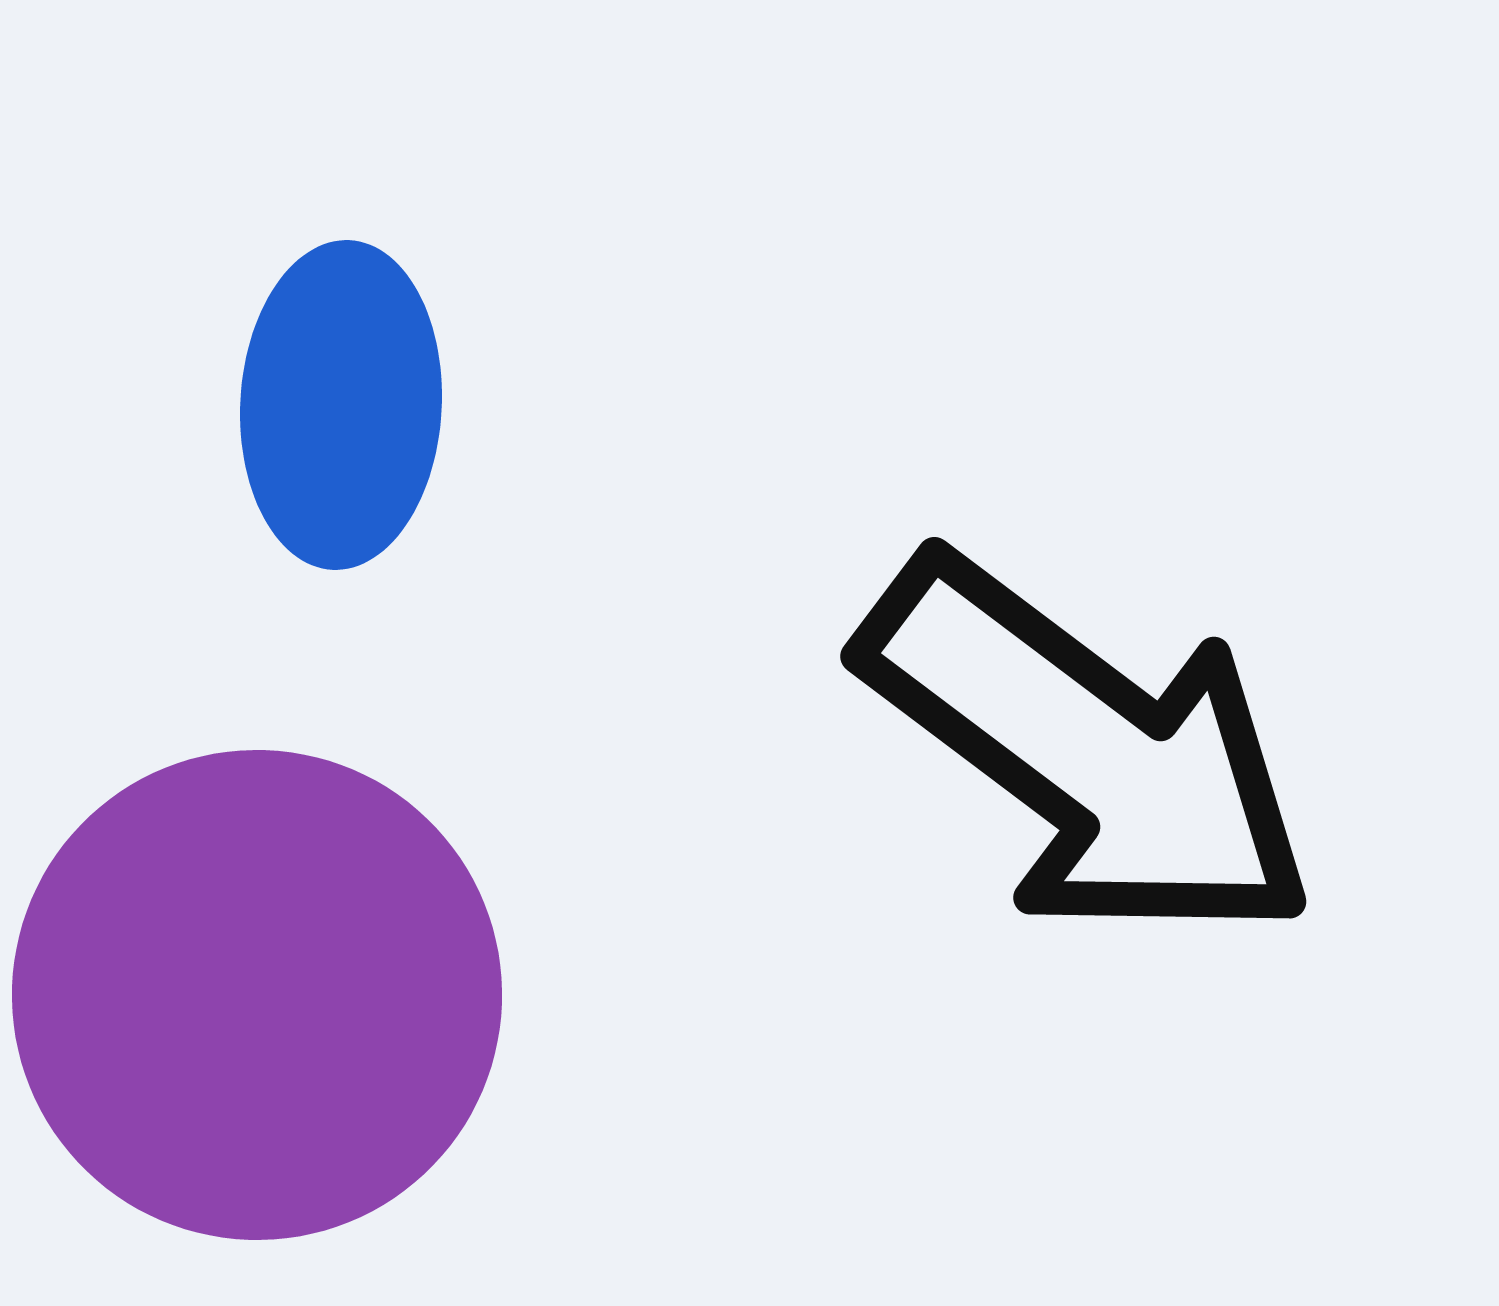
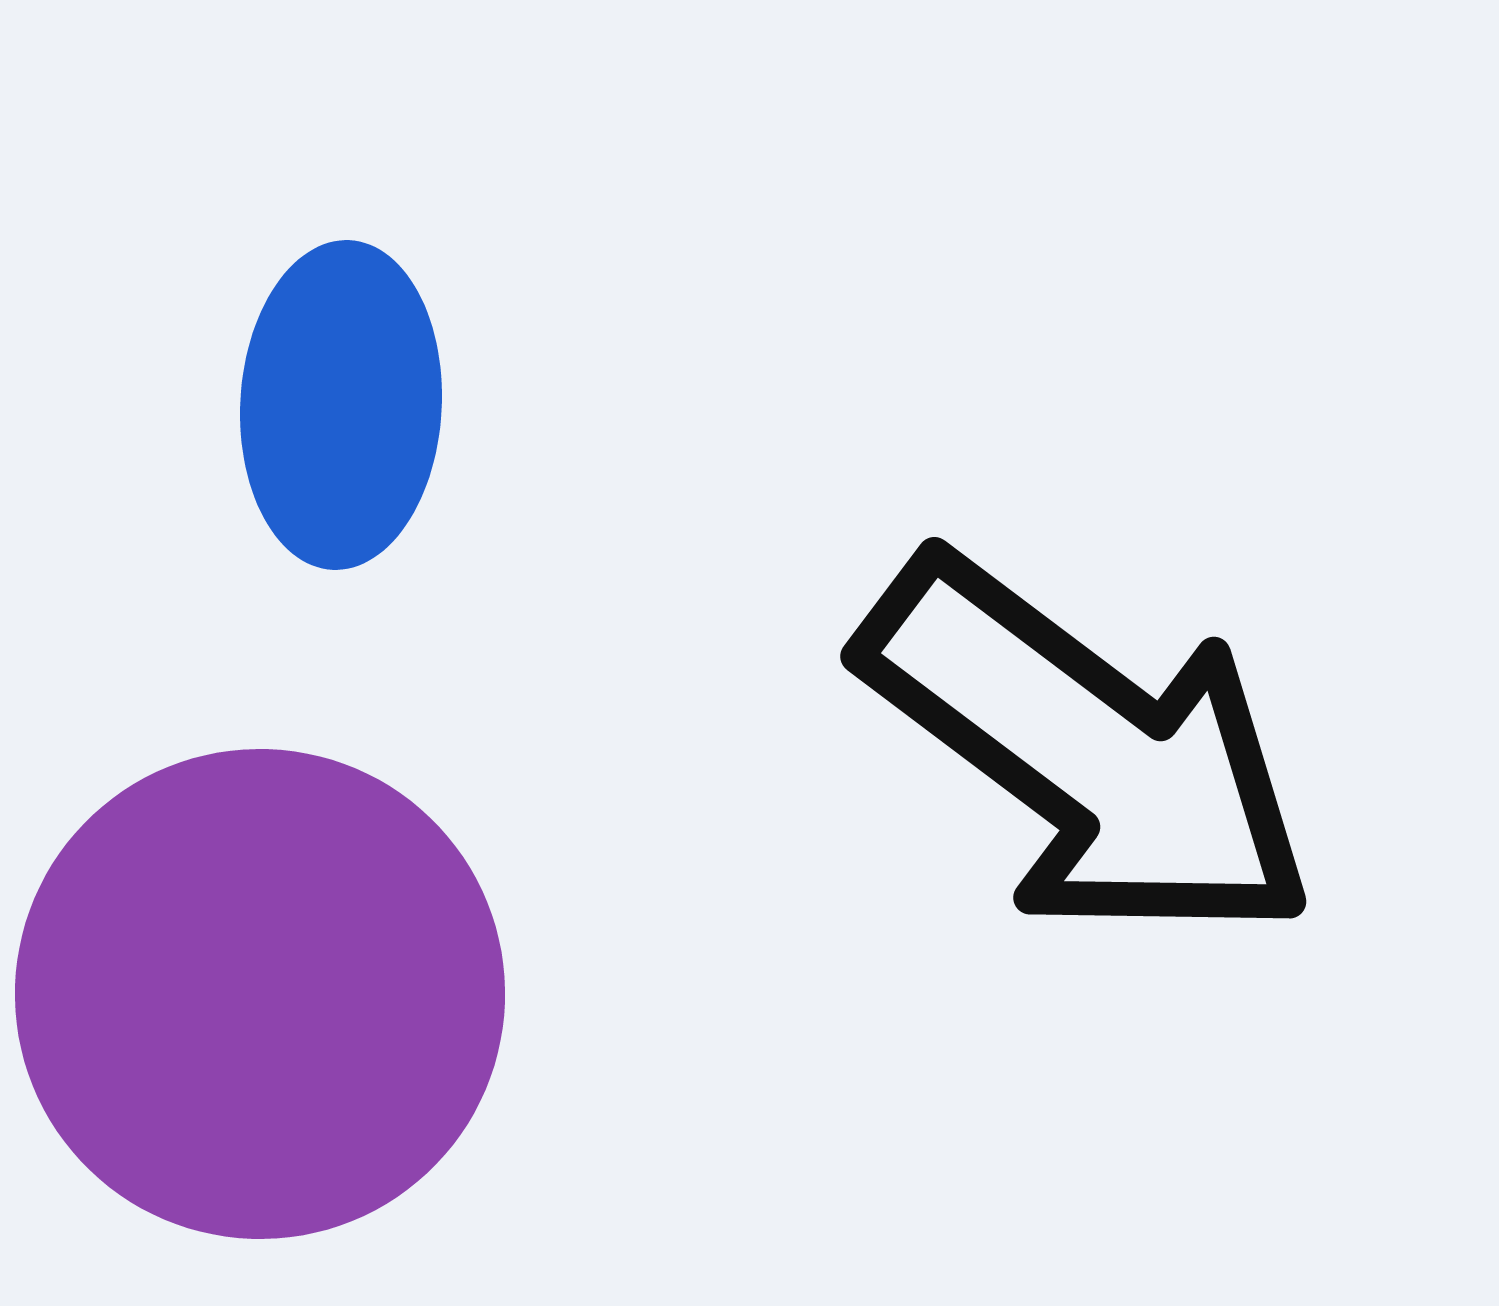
purple circle: moved 3 px right, 1 px up
